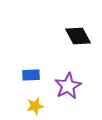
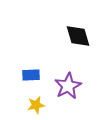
black diamond: rotated 12 degrees clockwise
yellow star: moved 1 px right, 1 px up
